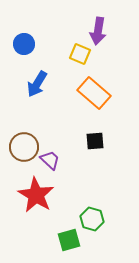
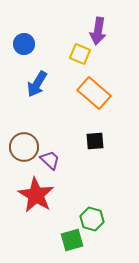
green square: moved 3 px right
